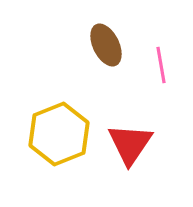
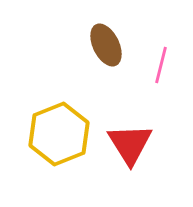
pink line: rotated 24 degrees clockwise
red triangle: rotated 6 degrees counterclockwise
